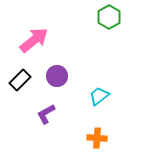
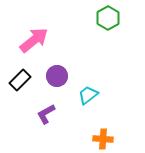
green hexagon: moved 1 px left, 1 px down
cyan trapezoid: moved 11 px left, 1 px up
orange cross: moved 6 px right, 1 px down
